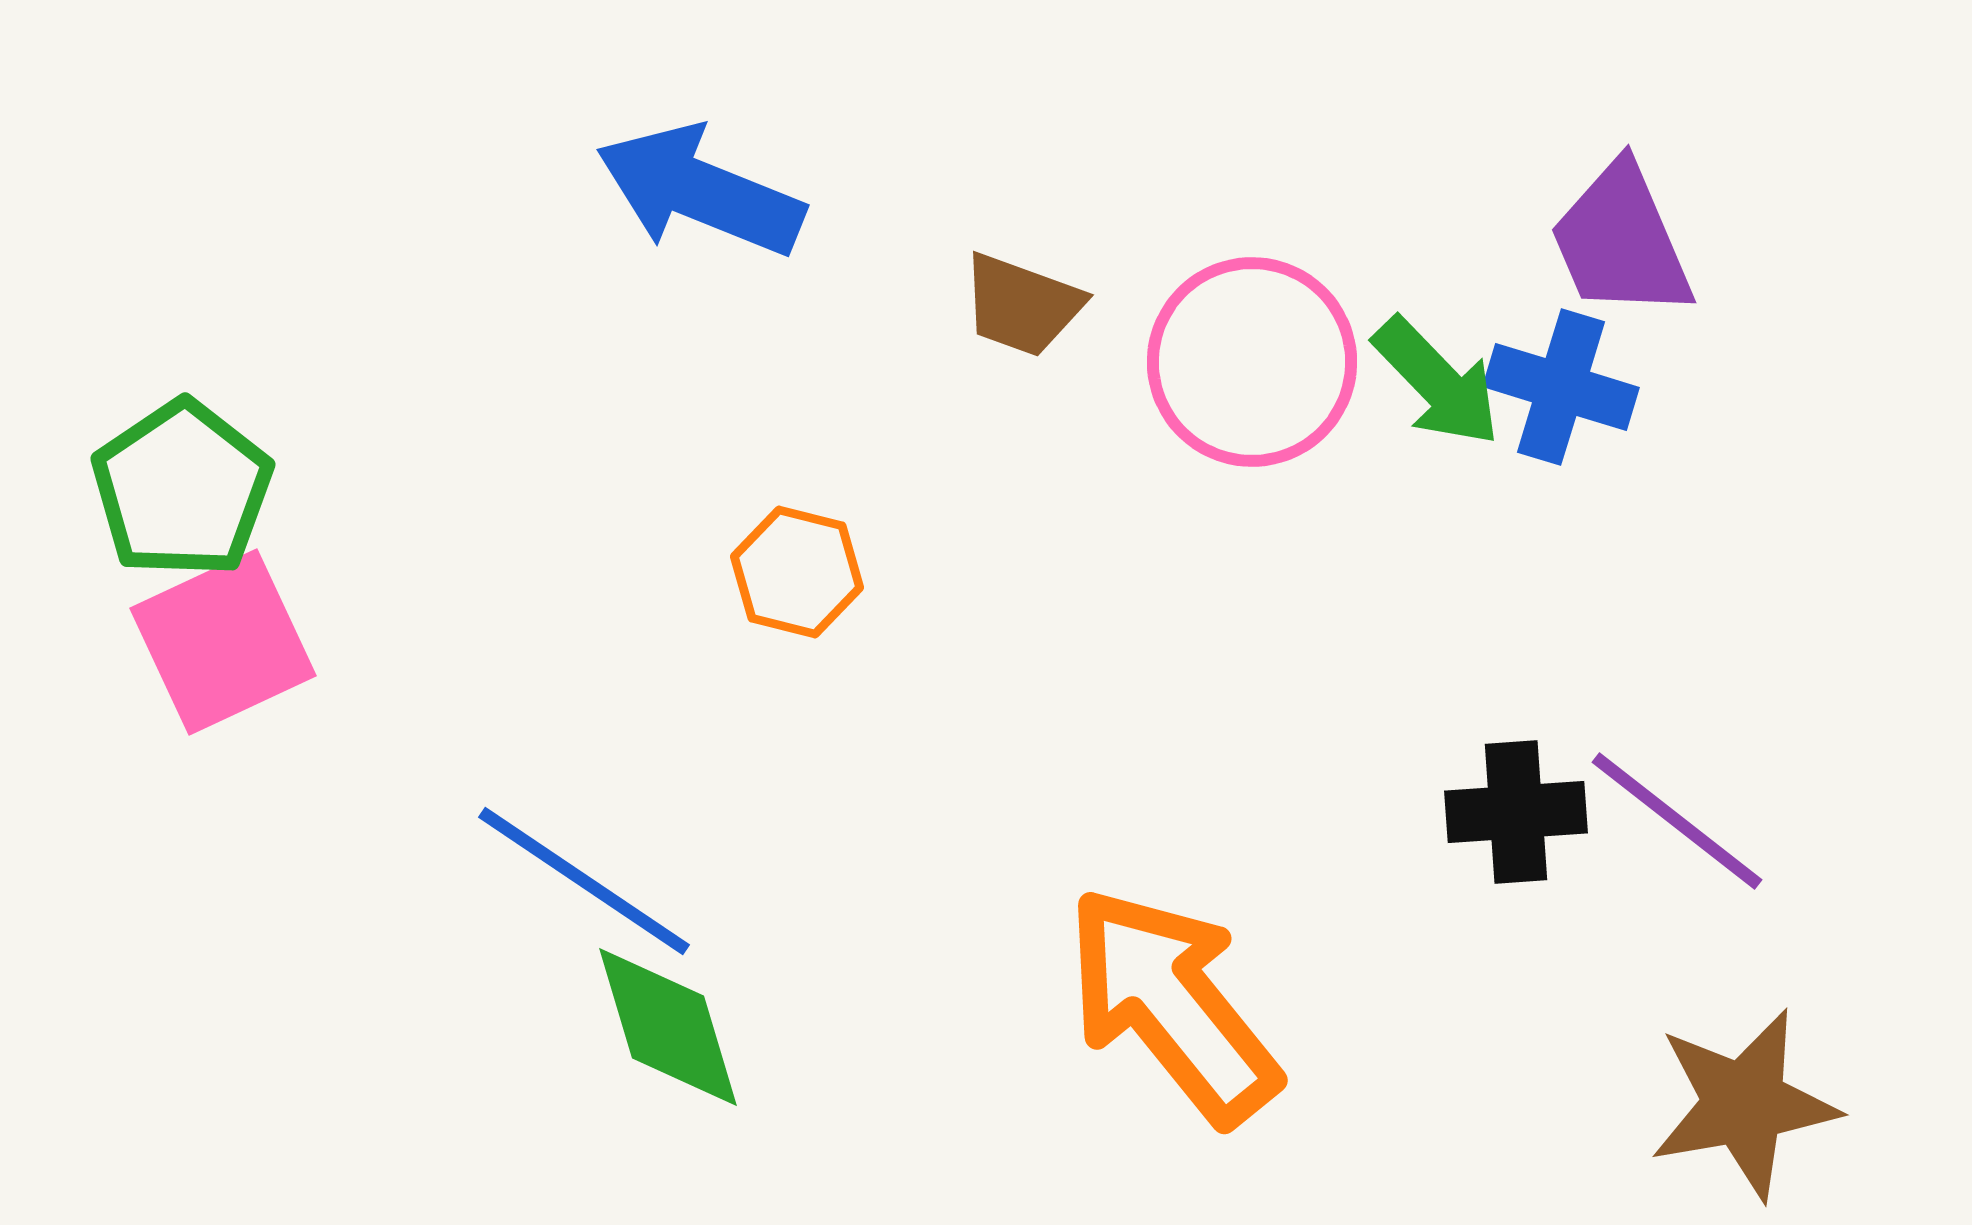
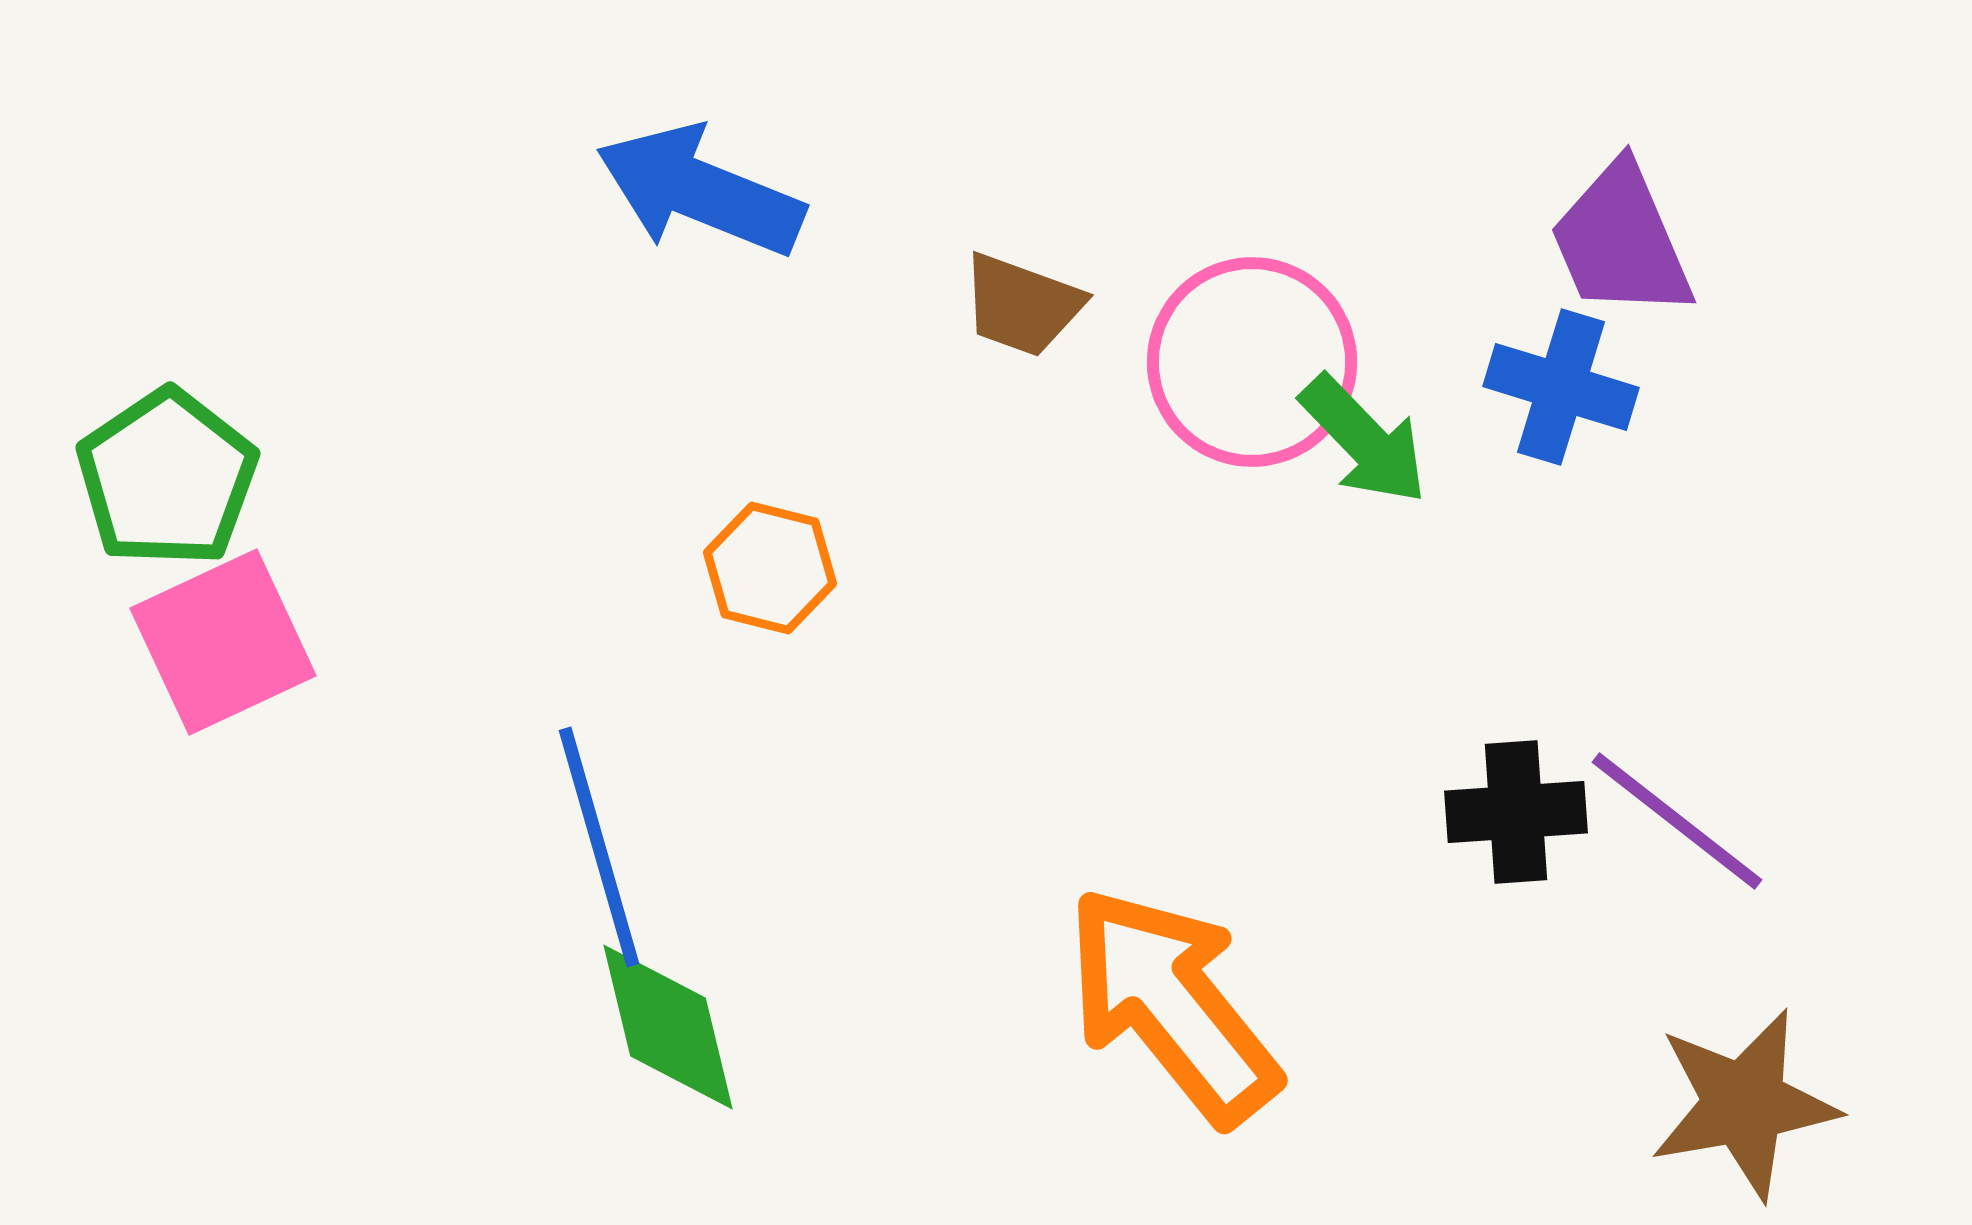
green arrow: moved 73 px left, 58 px down
green pentagon: moved 15 px left, 11 px up
orange hexagon: moved 27 px left, 4 px up
blue line: moved 15 px right, 34 px up; rotated 40 degrees clockwise
green diamond: rotated 3 degrees clockwise
